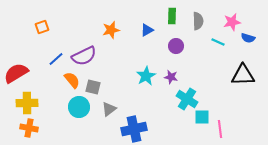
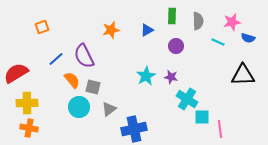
purple semicircle: rotated 90 degrees clockwise
